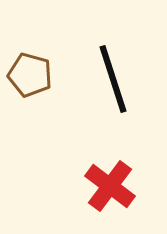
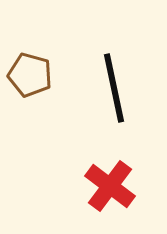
black line: moved 1 px right, 9 px down; rotated 6 degrees clockwise
